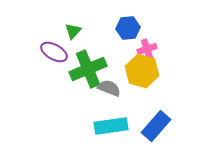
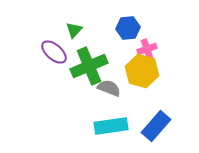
green triangle: moved 1 px right, 1 px up
purple ellipse: rotated 12 degrees clockwise
green cross: moved 1 px right, 3 px up
